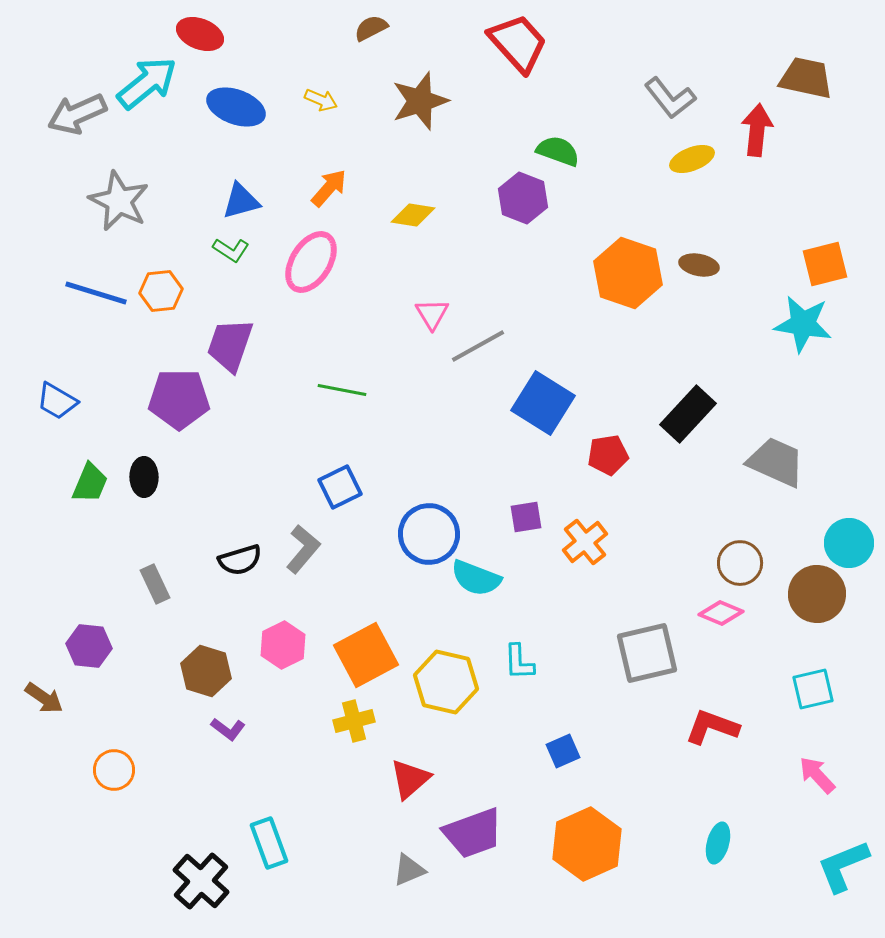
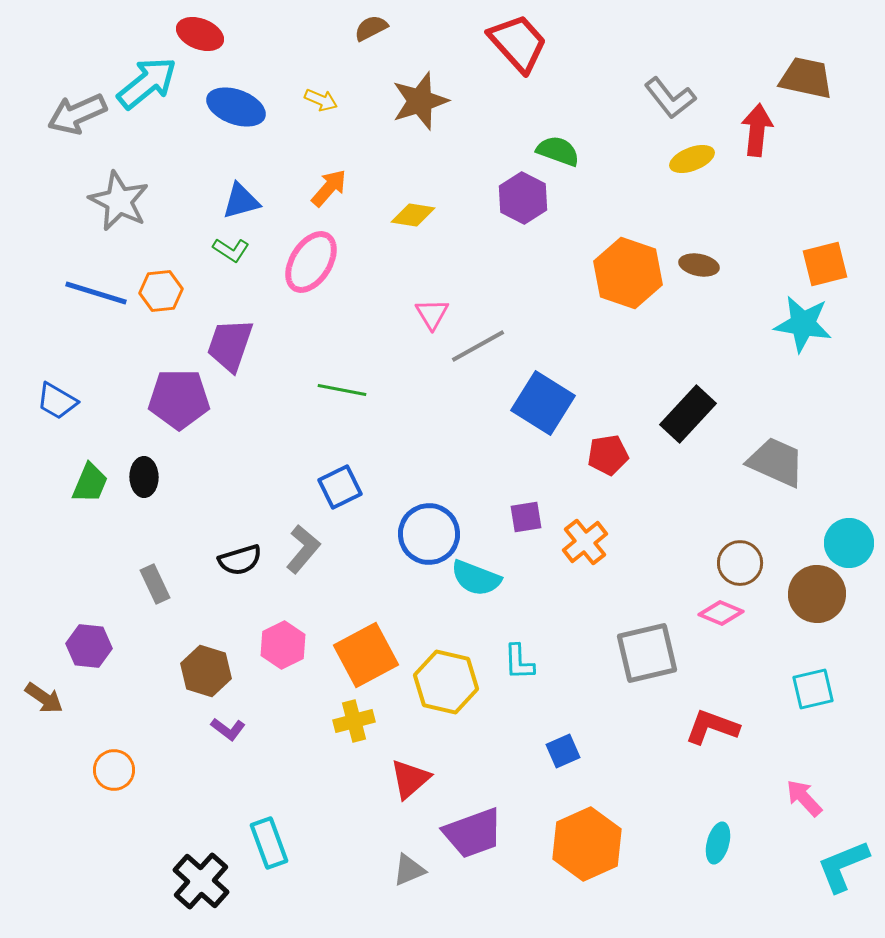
purple hexagon at (523, 198): rotated 6 degrees clockwise
pink arrow at (817, 775): moved 13 px left, 23 px down
